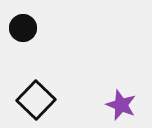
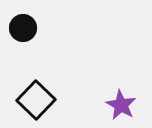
purple star: rotated 8 degrees clockwise
